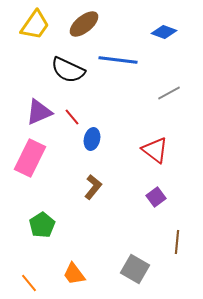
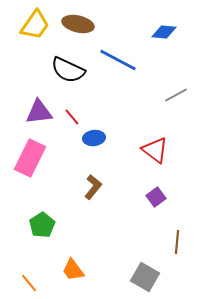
brown ellipse: moved 6 px left; rotated 52 degrees clockwise
blue diamond: rotated 15 degrees counterclockwise
blue line: rotated 21 degrees clockwise
gray line: moved 7 px right, 2 px down
purple triangle: rotated 16 degrees clockwise
blue ellipse: moved 2 px right, 1 px up; rotated 70 degrees clockwise
gray square: moved 10 px right, 8 px down
orange trapezoid: moved 1 px left, 4 px up
